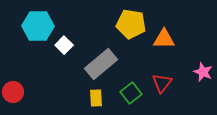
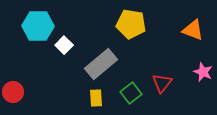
orange triangle: moved 29 px right, 9 px up; rotated 20 degrees clockwise
